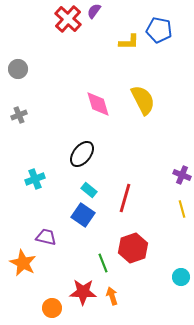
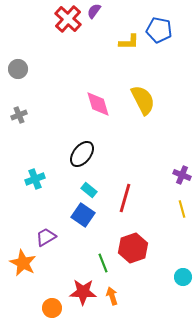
purple trapezoid: rotated 45 degrees counterclockwise
cyan circle: moved 2 px right
